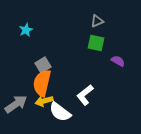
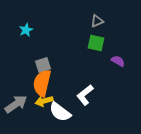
gray square: rotated 14 degrees clockwise
